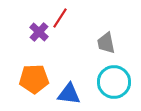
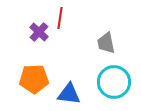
red line: rotated 25 degrees counterclockwise
